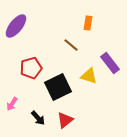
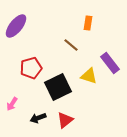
black arrow: rotated 112 degrees clockwise
